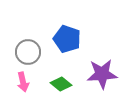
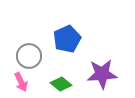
blue pentagon: rotated 28 degrees clockwise
gray circle: moved 1 px right, 4 px down
pink arrow: moved 2 px left; rotated 12 degrees counterclockwise
